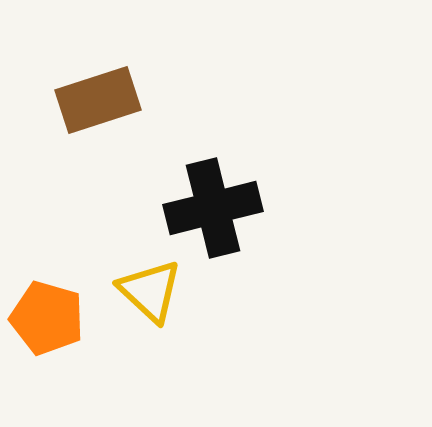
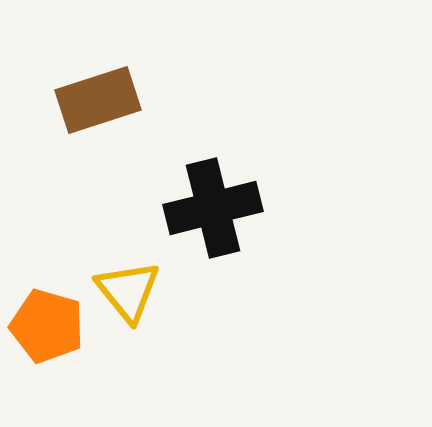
yellow triangle: moved 22 px left; rotated 8 degrees clockwise
orange pentagon: moved 8 px down
